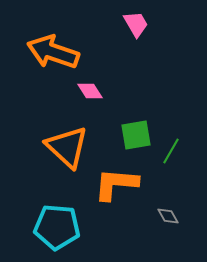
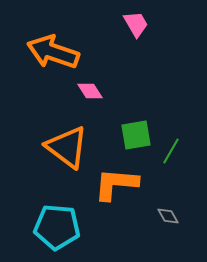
orange triangle: rotated 6 degrees counterclockwise
